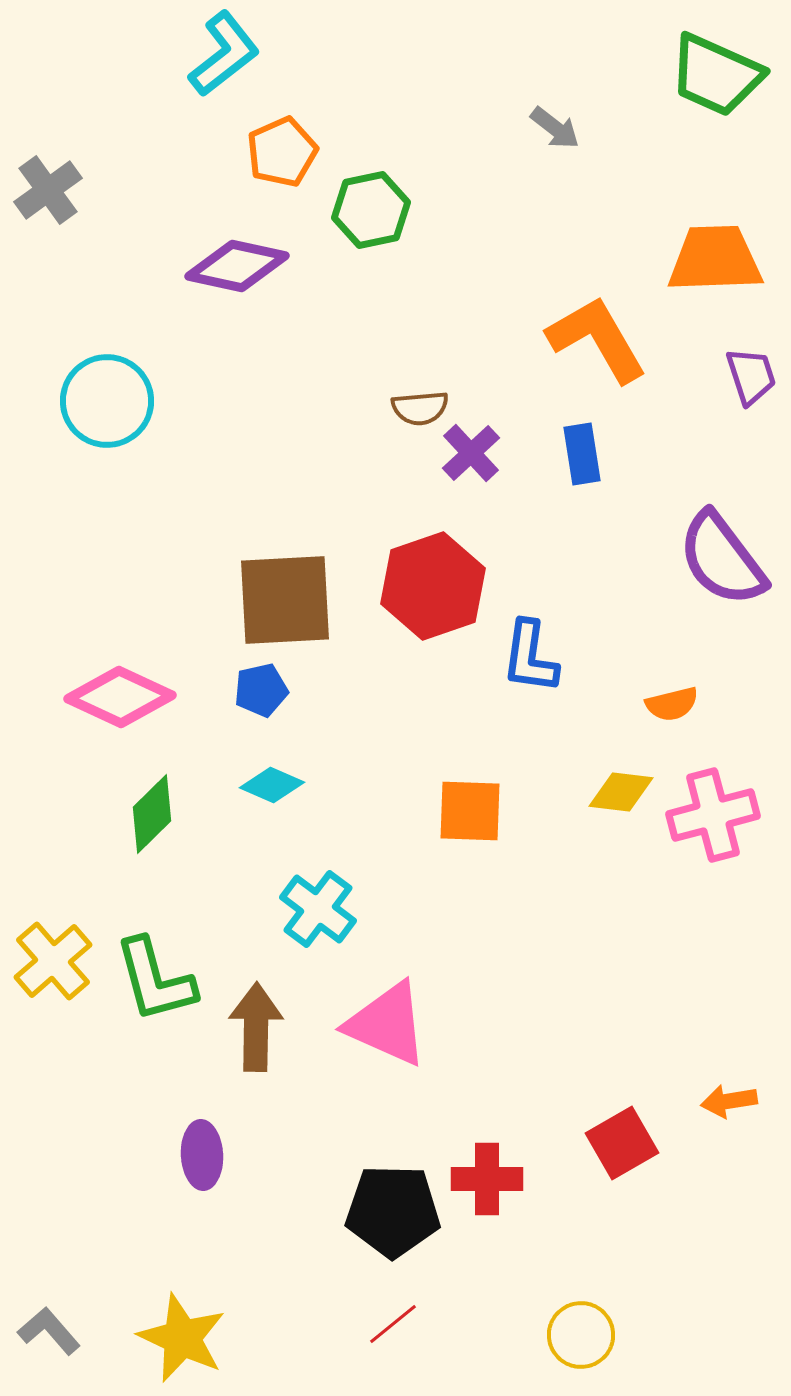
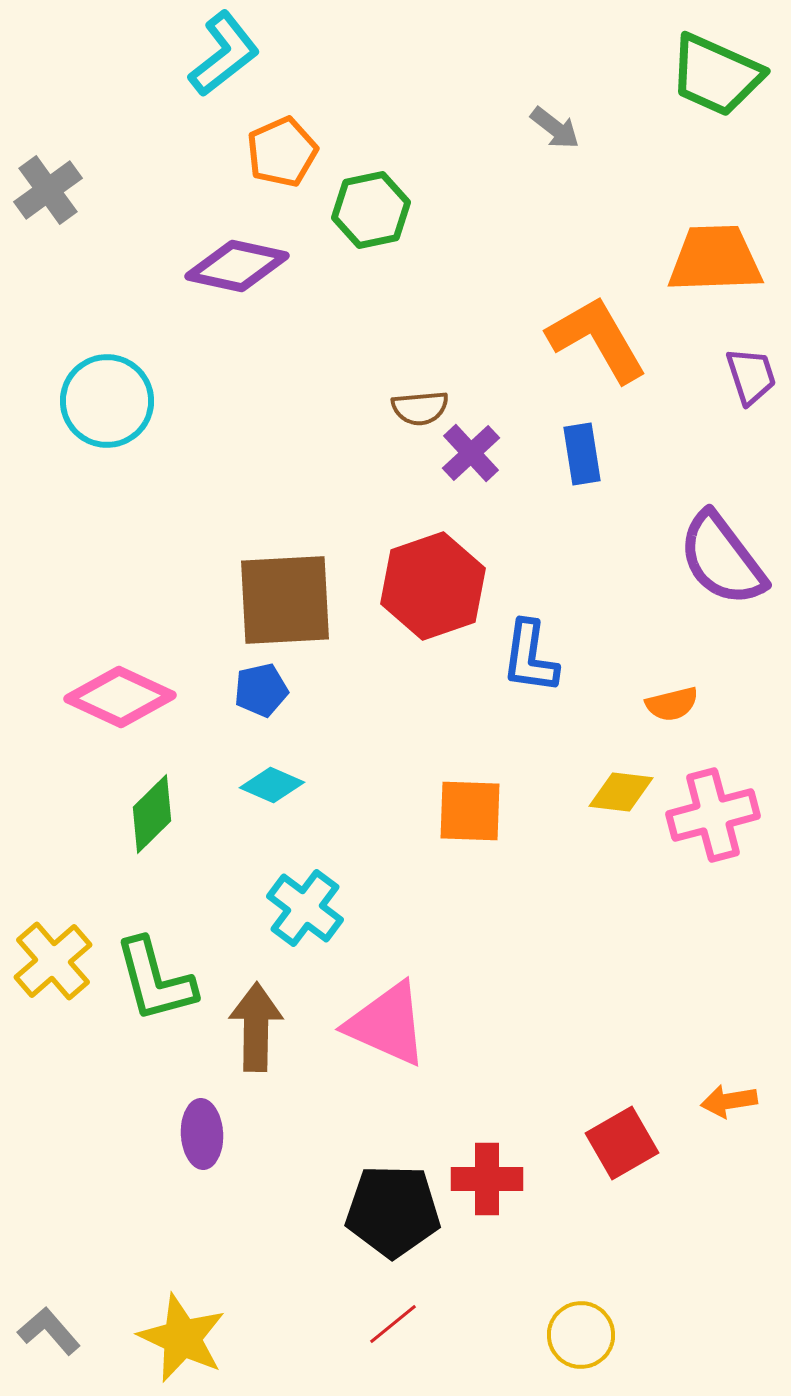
cyan cross: moved 13 px left, 1 px up
purple ellipse: moved 21 px up
